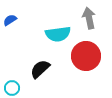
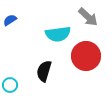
gray arrow: moved 1 px left, 1 px up; rotated 145 degrees clockwise
black semicircle: moved 4 px right, 2 px down; rotated 30 degrees counterclockwise
cyan circle: moved 2 px left, 3 px up
